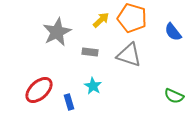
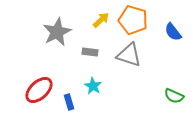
orange pentagon: moved 1 px right, 2 px down
